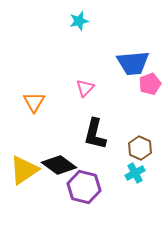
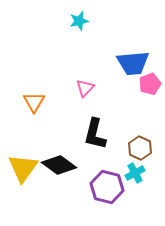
yellow triangle: moved 1 px left, 2 px up; rotated 20 degrees counterclockwise
purple hexagon: moved 23 px right
